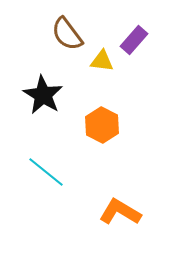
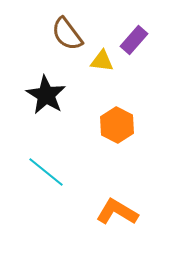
black star: moved 3 px right
orange hexagon: moved 15 px right
orange L-shape: moved 3 px left
